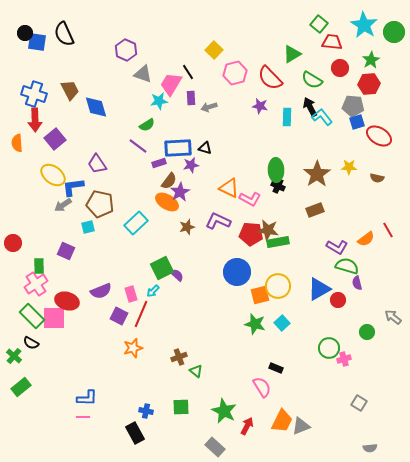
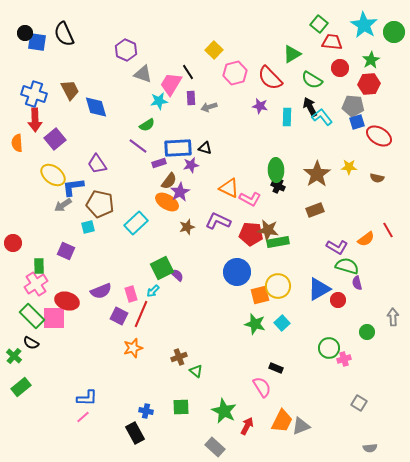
gray arrow at (393, 317): rotated 48 degrees clockwise
pink line at (83, 417): rotated 40 degrees counterclockwise
